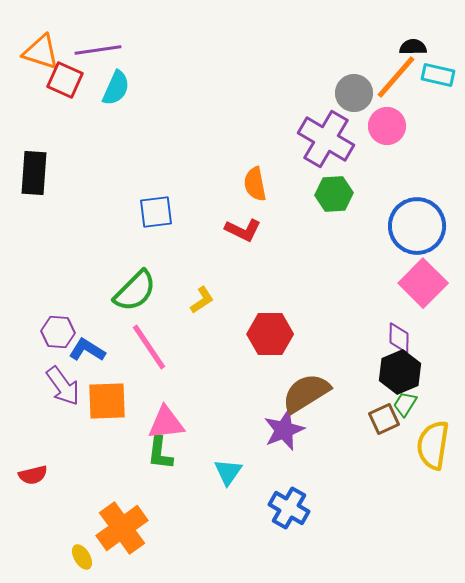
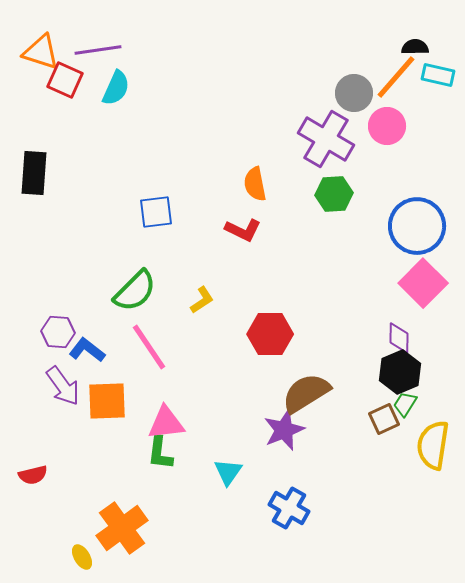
black semicircle: moved 2 px right
blue L-shape: rotated 6 degrees clockwise
